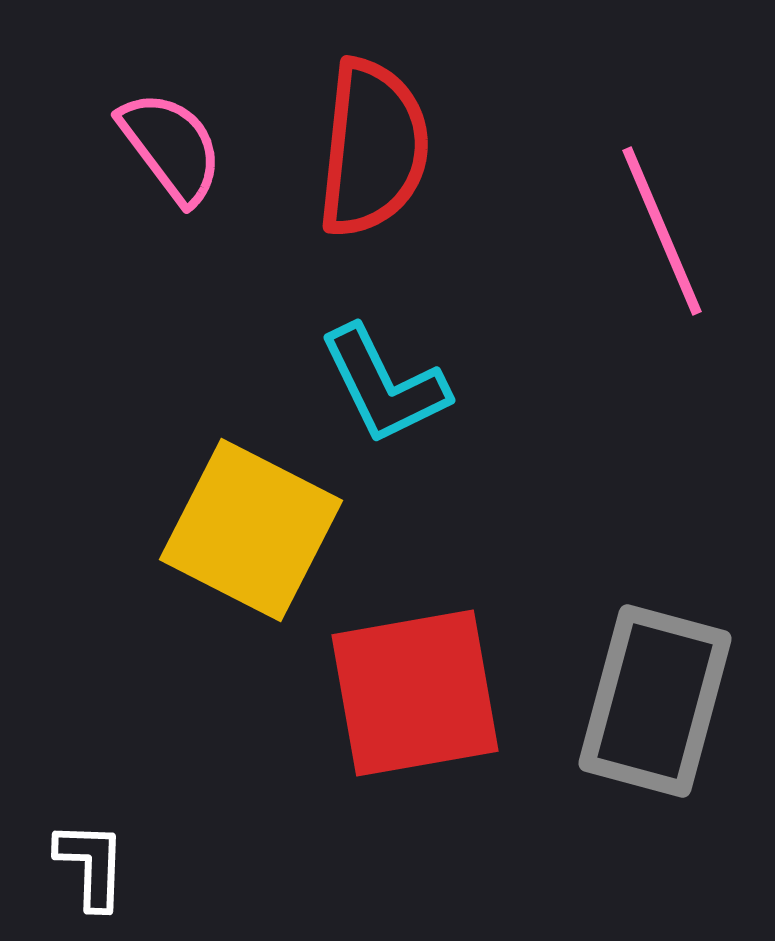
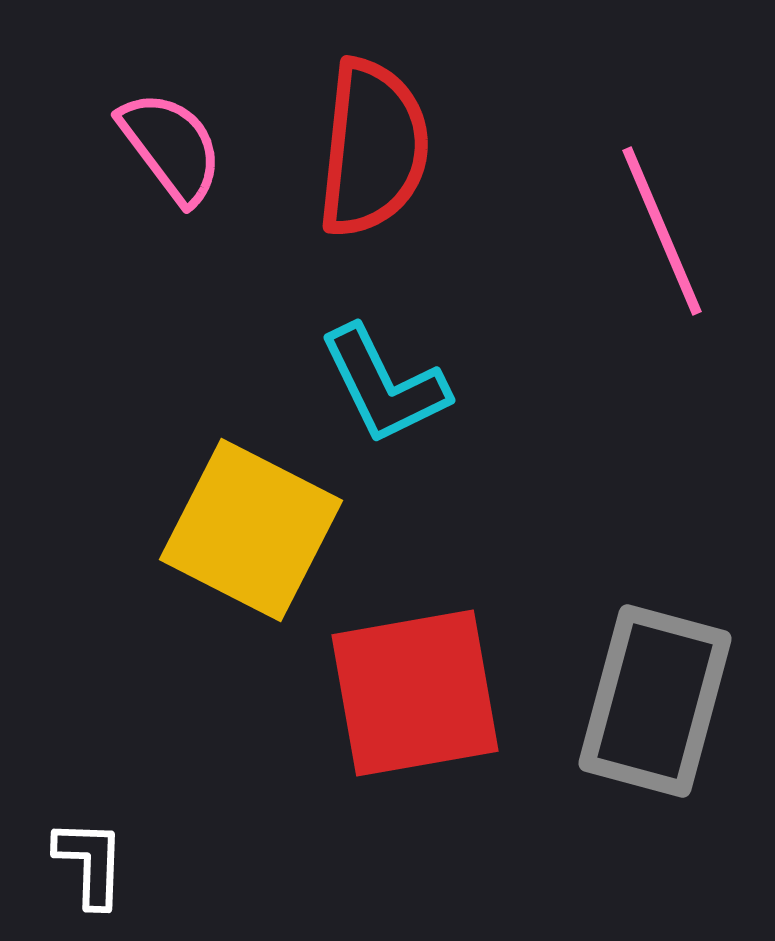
white L-shape: moved 1 px left, 2 px up
